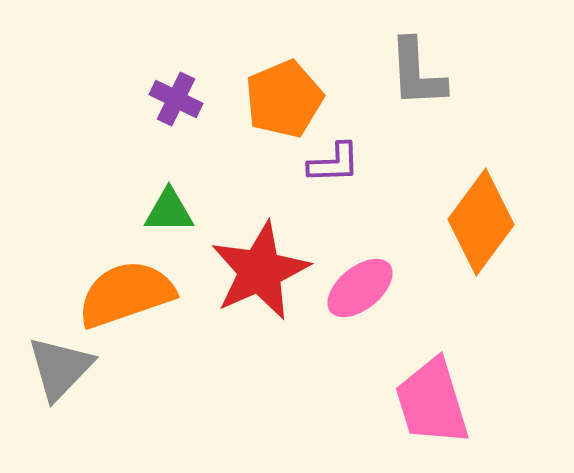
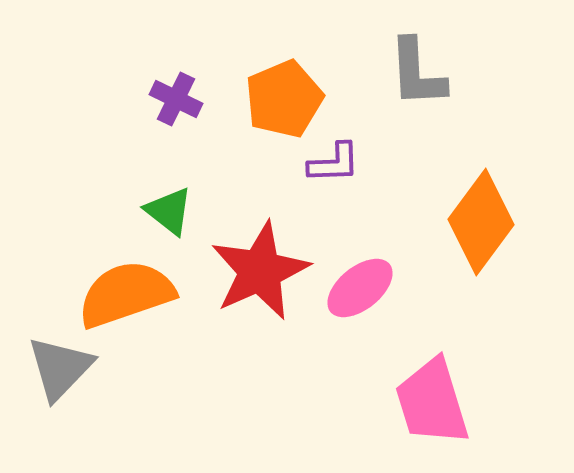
green triangle: rotated 38 degrees clockwise
